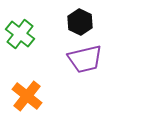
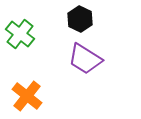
black hexagon: moved 3 px up
purple trapezoid: rotated 45 degrees clockwise
